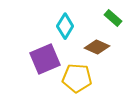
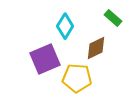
brown diamond: moved 1 px left, 1 px down; rotated 50 degrees counterclockwise
